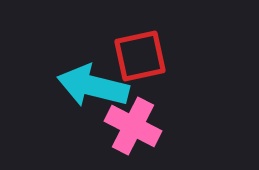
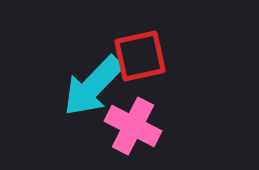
cyan arrow: rotated 60 degrees counterclockwise
